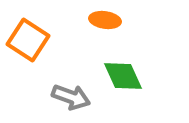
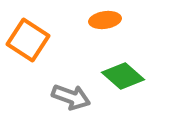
orange ellipse: rotated 16 degrees counterclockwise
green diamond: rotated 24 degrees counterclockwise
